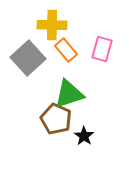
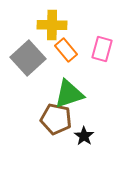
brown pentagon: rotated 12 degrees counterclockwise
